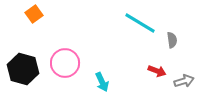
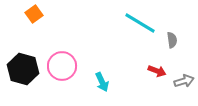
pink circle: moved 3 px left, 3 px down
